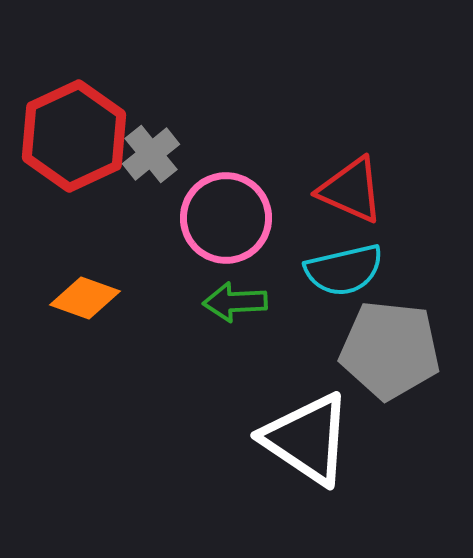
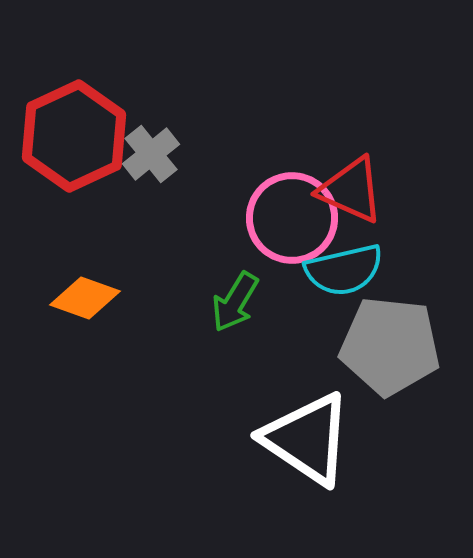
pink circle: moved 66 px right
green arrow: rotated 56 degrees counterclockwise
gray pentagon: moved 4 px up
